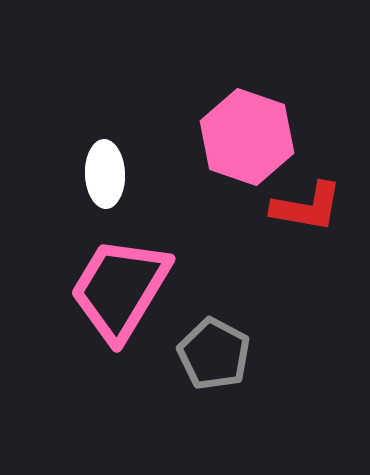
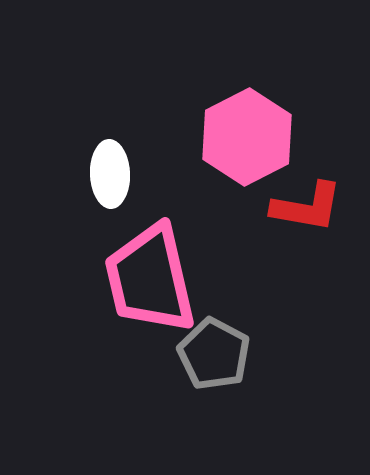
pink hexagon: rotated 14 degrees clockwise
white ellipse: moved 5 px right
pink trapezoid: moved 30 px right, 10 px up; rotated 44 degrees counterclockwise
